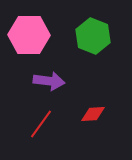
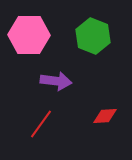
purple arrow: moved 7 px right
red diamond: moved 12 px right, 2 px down
